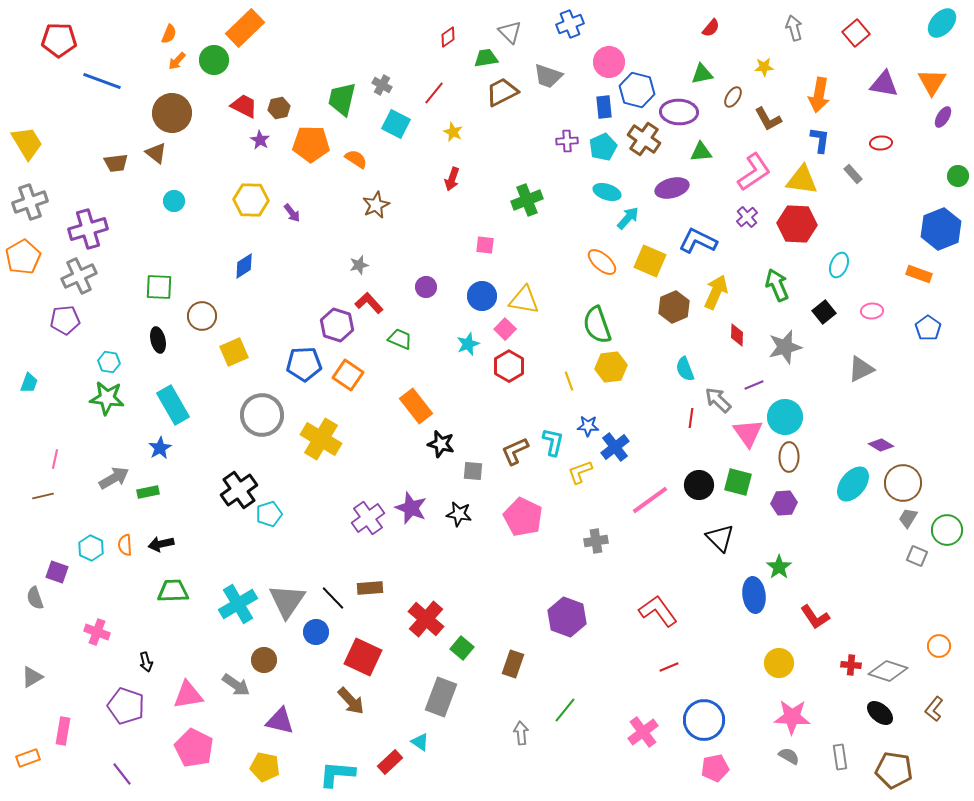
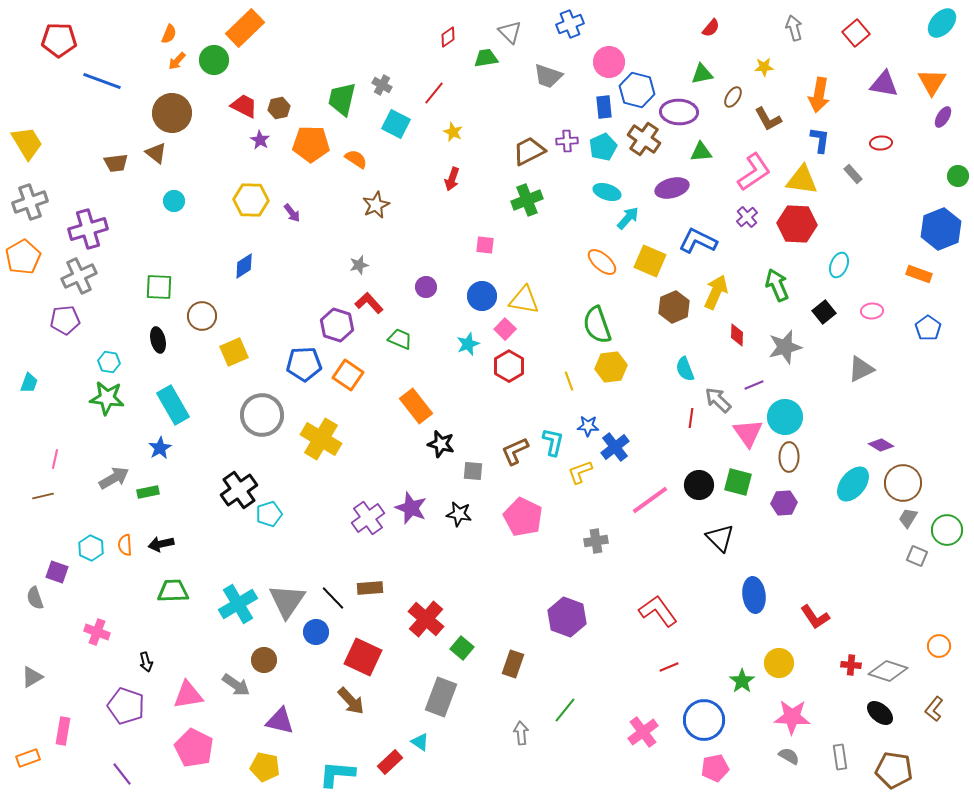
brown trapezoid at (502, 92): moved 27 px right, 59 px down
green star at (779, 567): moved 37 px left, 114 px down
